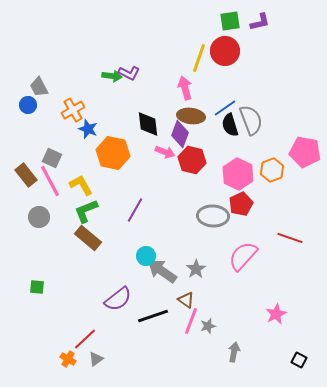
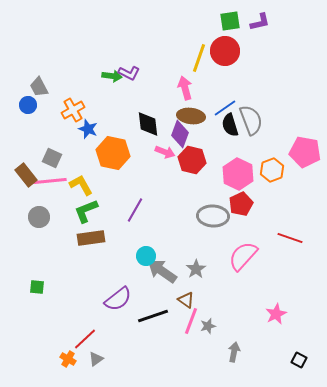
pink line at (50, 181): rotated 68 degrees counterclockwise
brown rectangle at (88, 238): moved 3 px right; rotated 48 degrees counterclockwise
